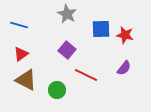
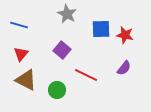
purple square: moved 5 px left
red triangle: rotated 14 degrees counterclockwise
